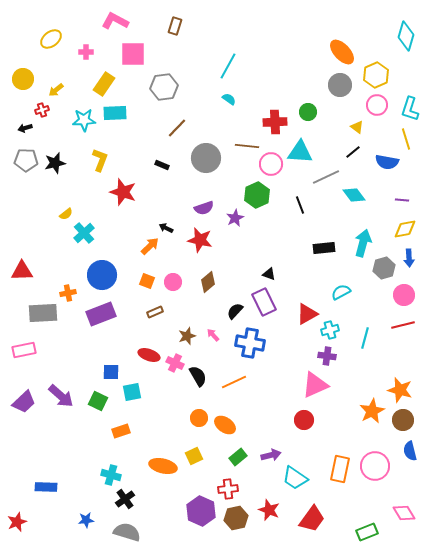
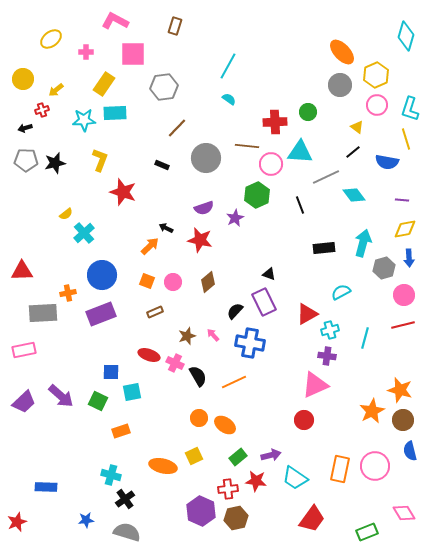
red star at (269, 510): moved 13 px left, 29 px up; rotated 15 degrees counterclockwise
